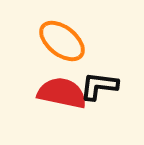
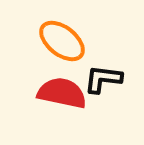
black L-shape: moved 4 px right, 7 px up
